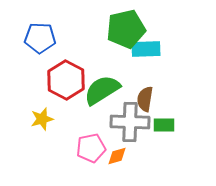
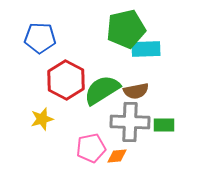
brown semicircle: moved 9 px left, 8 px up; rotated 110 degrees counterclockwise
orange diamond: rotated 10 degrees clockwise
